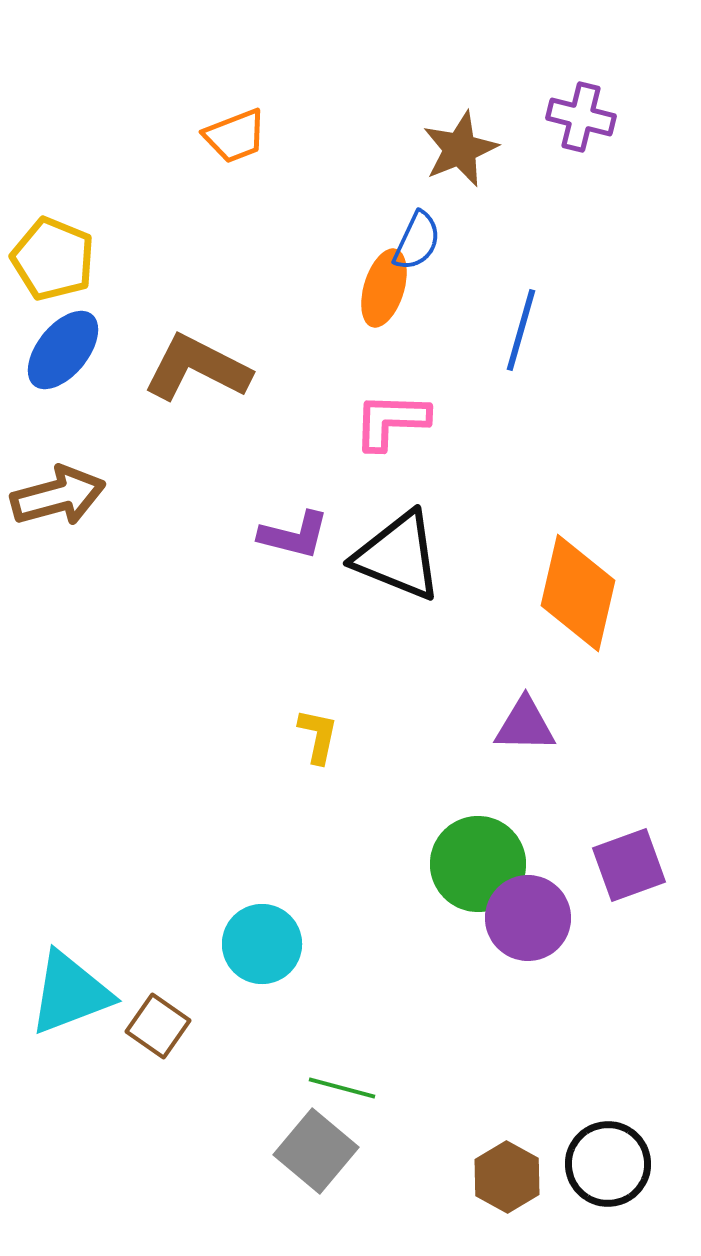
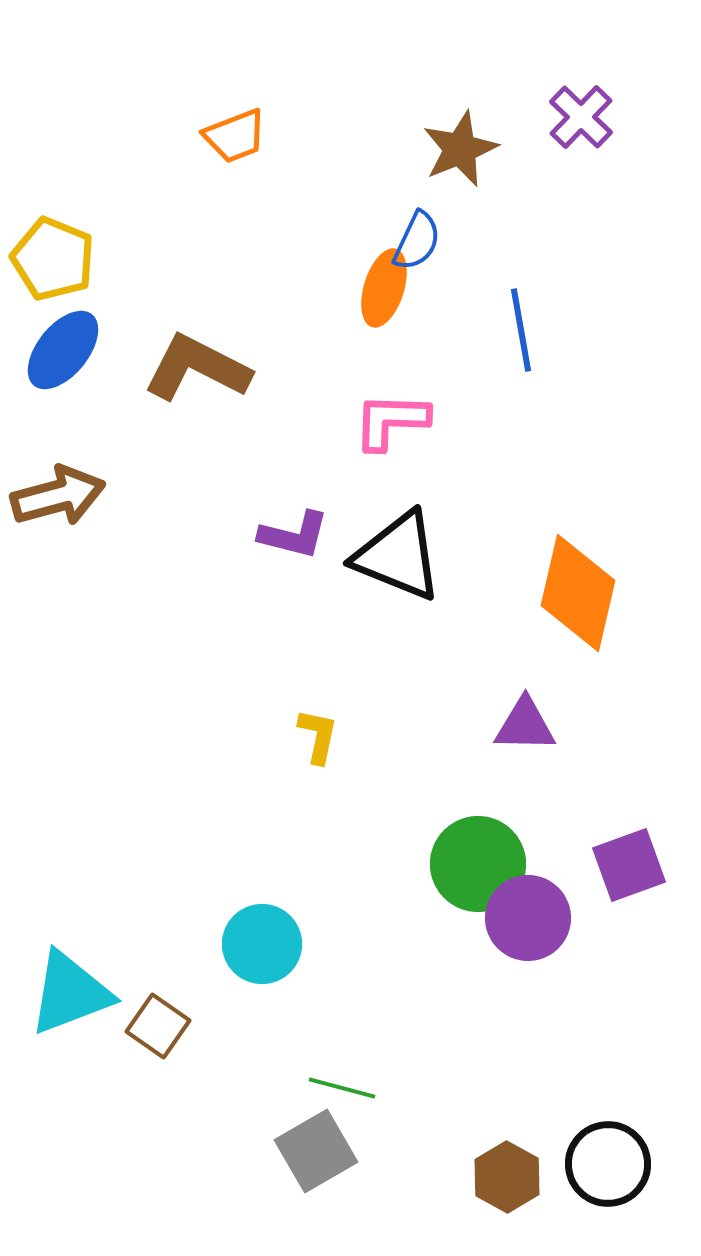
purple cross: rotated 30 degrees clockwise
blue line: rotated 26 degrees counterclockwise
gray square: rotated 20 degrees clockwise
